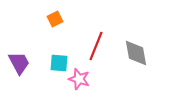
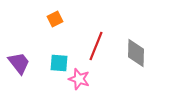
gray diamond: rotated 12 degrees clockwise
purple trapezoid: rotated 10 degrees counterclockwise
